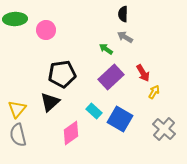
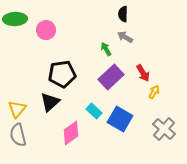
green arrow: rotated 24 degrees clockwise
